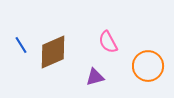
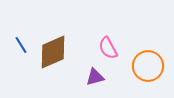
pink semicircle: moved 6 px down
